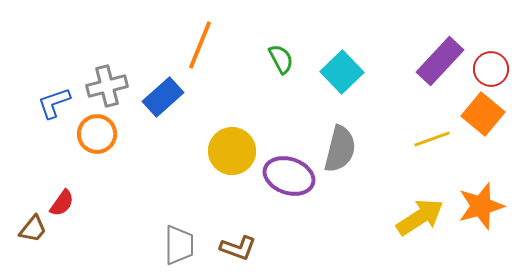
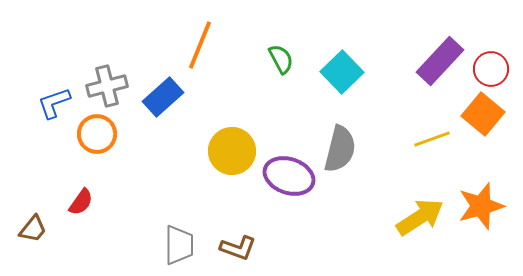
red semicircle: moved 19 px right, 1 px up
